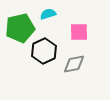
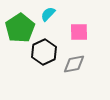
cyan semicircle: rotated 28 degrees counterclockwise
green pentagon: rotated 20 degrees counterclockwise
black hexagon: moved 1 px down
